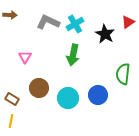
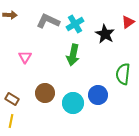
gray L-shape: moved 1 px up
brown circle: moved 6 px right, 5 px down
cyan circle: moved 5 px right, 5 px down
